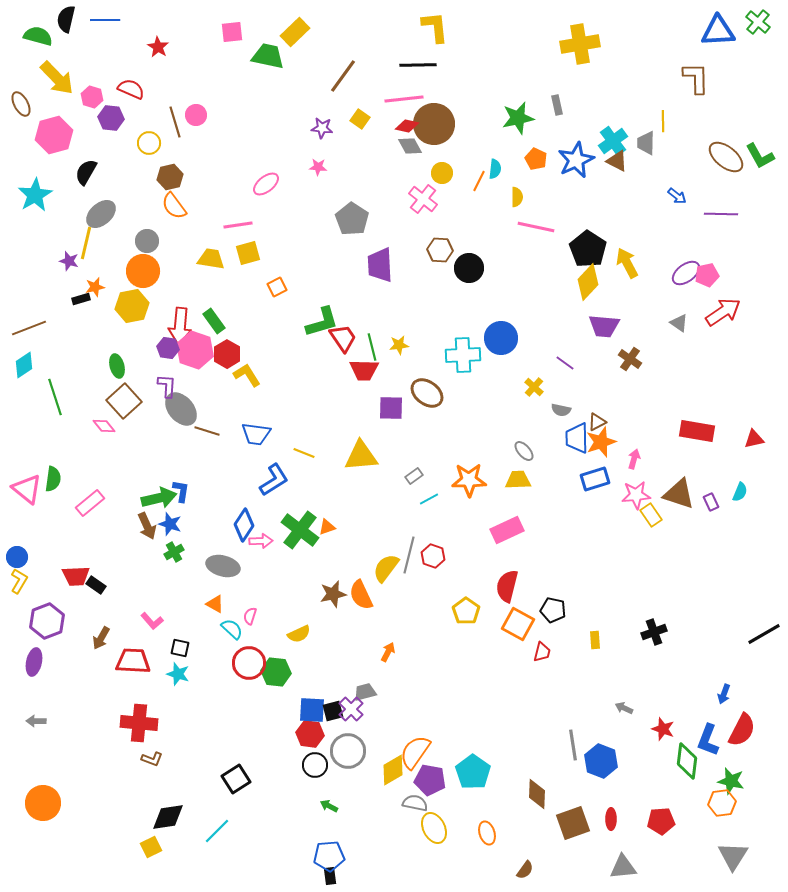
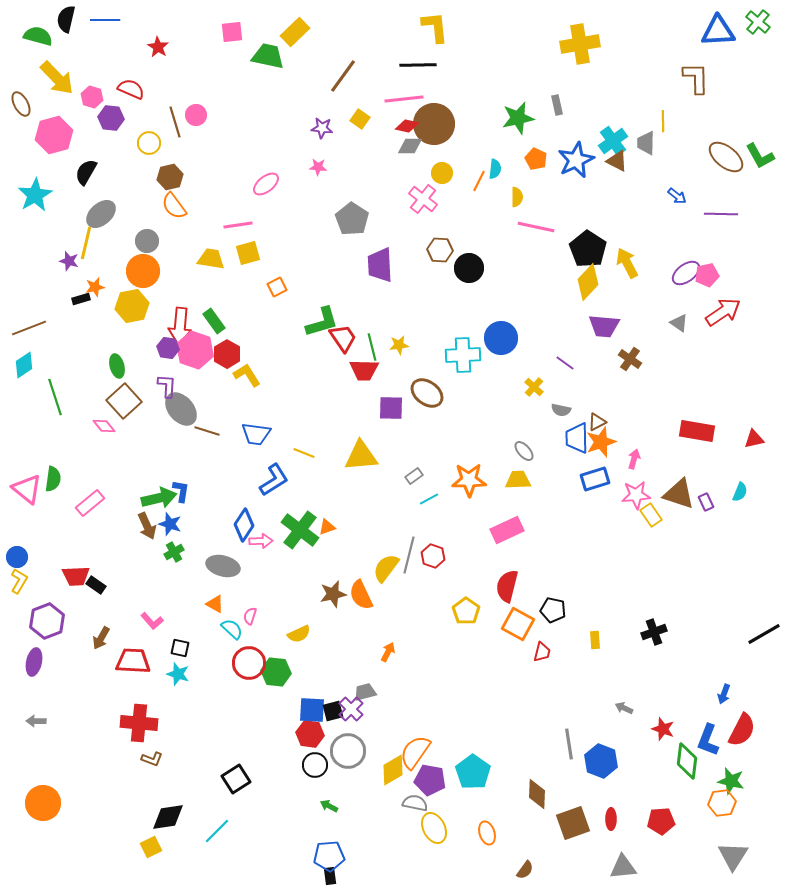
gray diamond at (410, 146): rotated 60 degrees counterclockwise
purple rectangle at (711, 502): moved 5 px left
gray line at (573, 745): moved 4 px left, 1 px up
